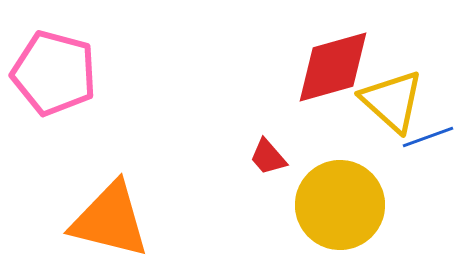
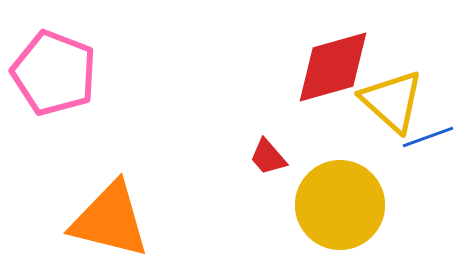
pink pentagon: rotated 6 degrees clockwise
